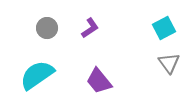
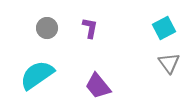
purple L-shape: rotated 45 degrees counterclockwise
purple trapezoid: moved 1 px left, 5 px down
